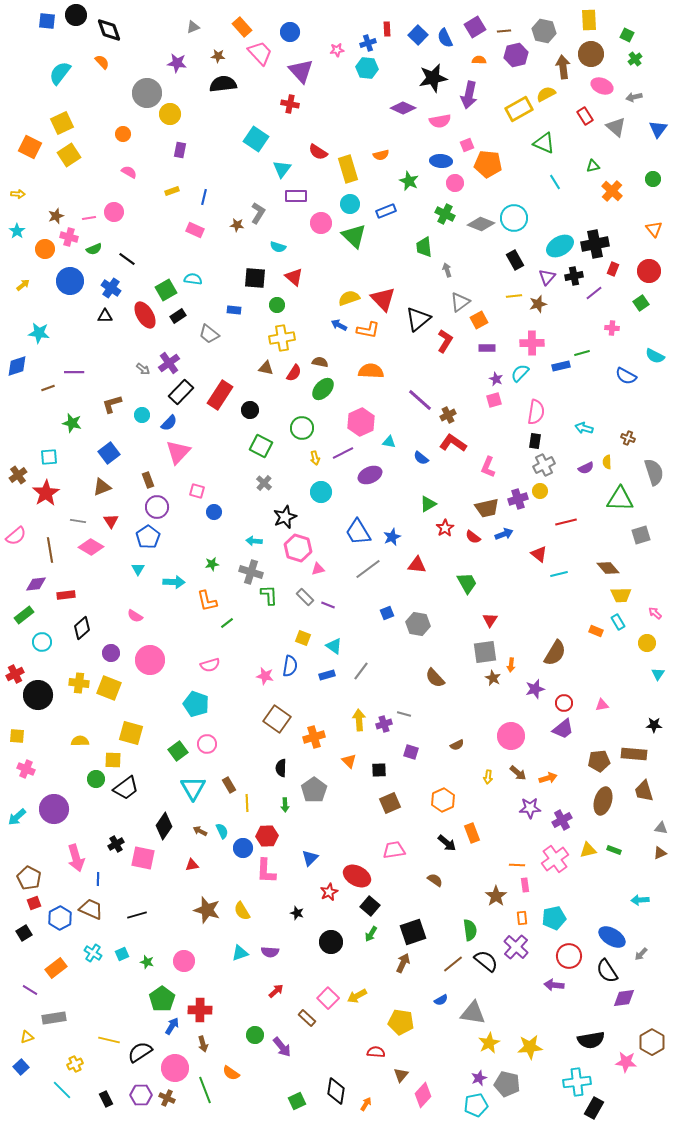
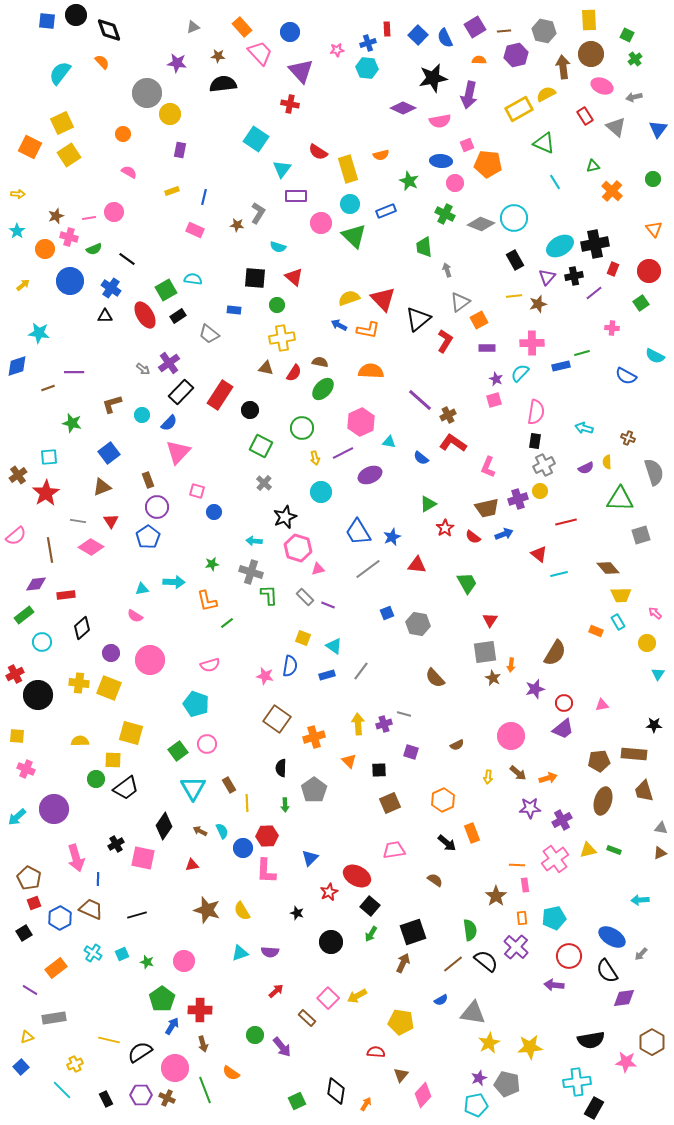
cyan triangle at (138, 569): moved 4 px right, 20 px down; rotated 48 degrees clockwise
yellow arrow at (359, 720): moved 1 px left, 4 px down
